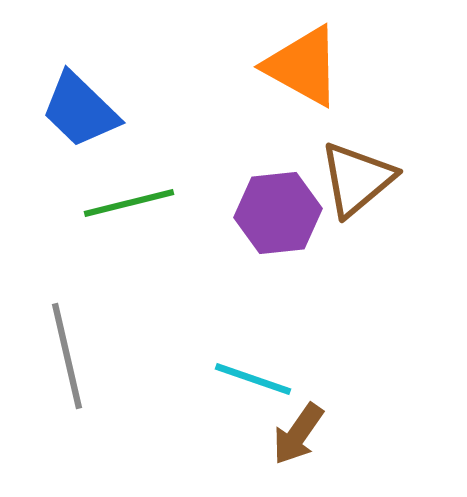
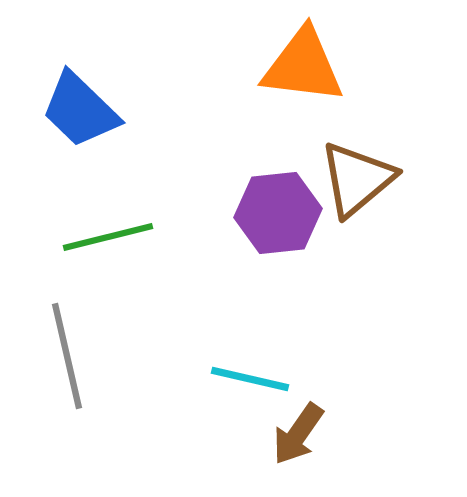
orange triangle: rotated 22 degrees counterclockwise
green line: moved 21 px left, 34 px down
cyan line: moved 3 px left; rotated 6 degrees counterclockwise
